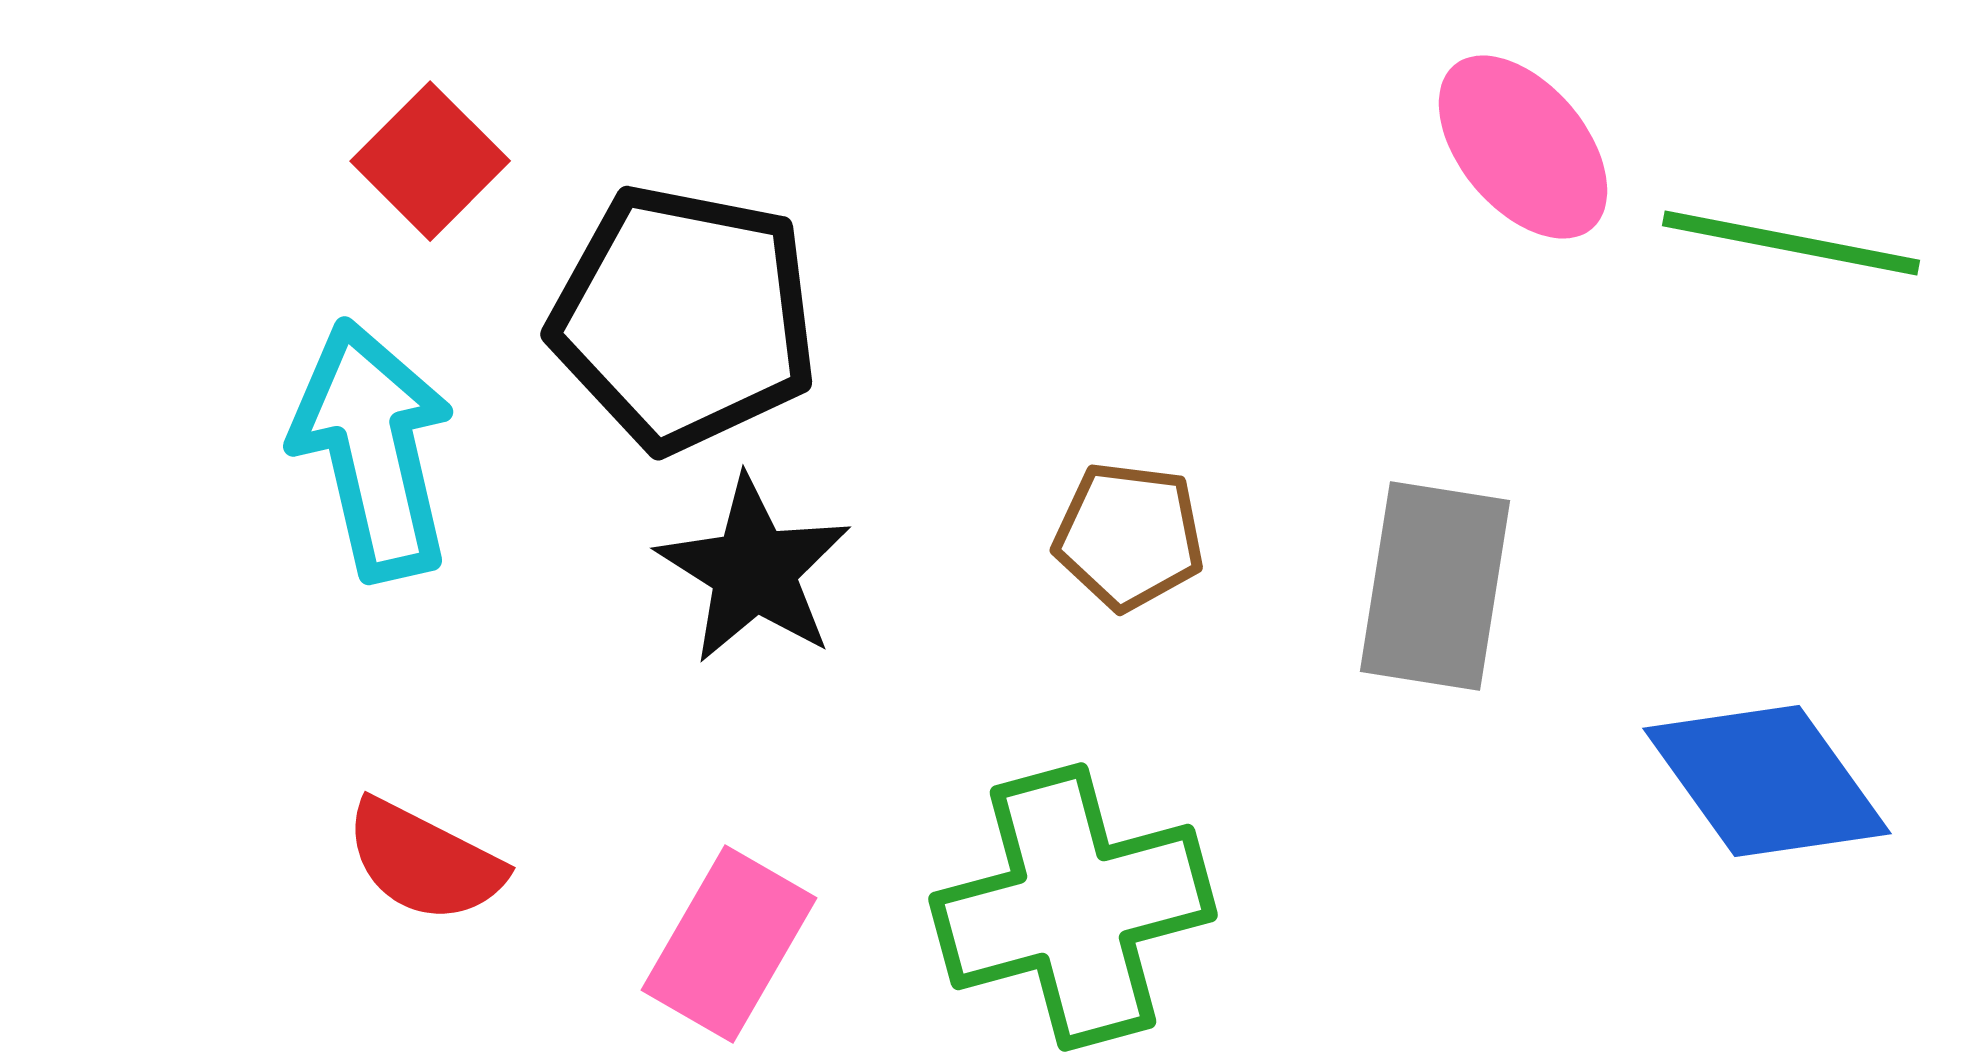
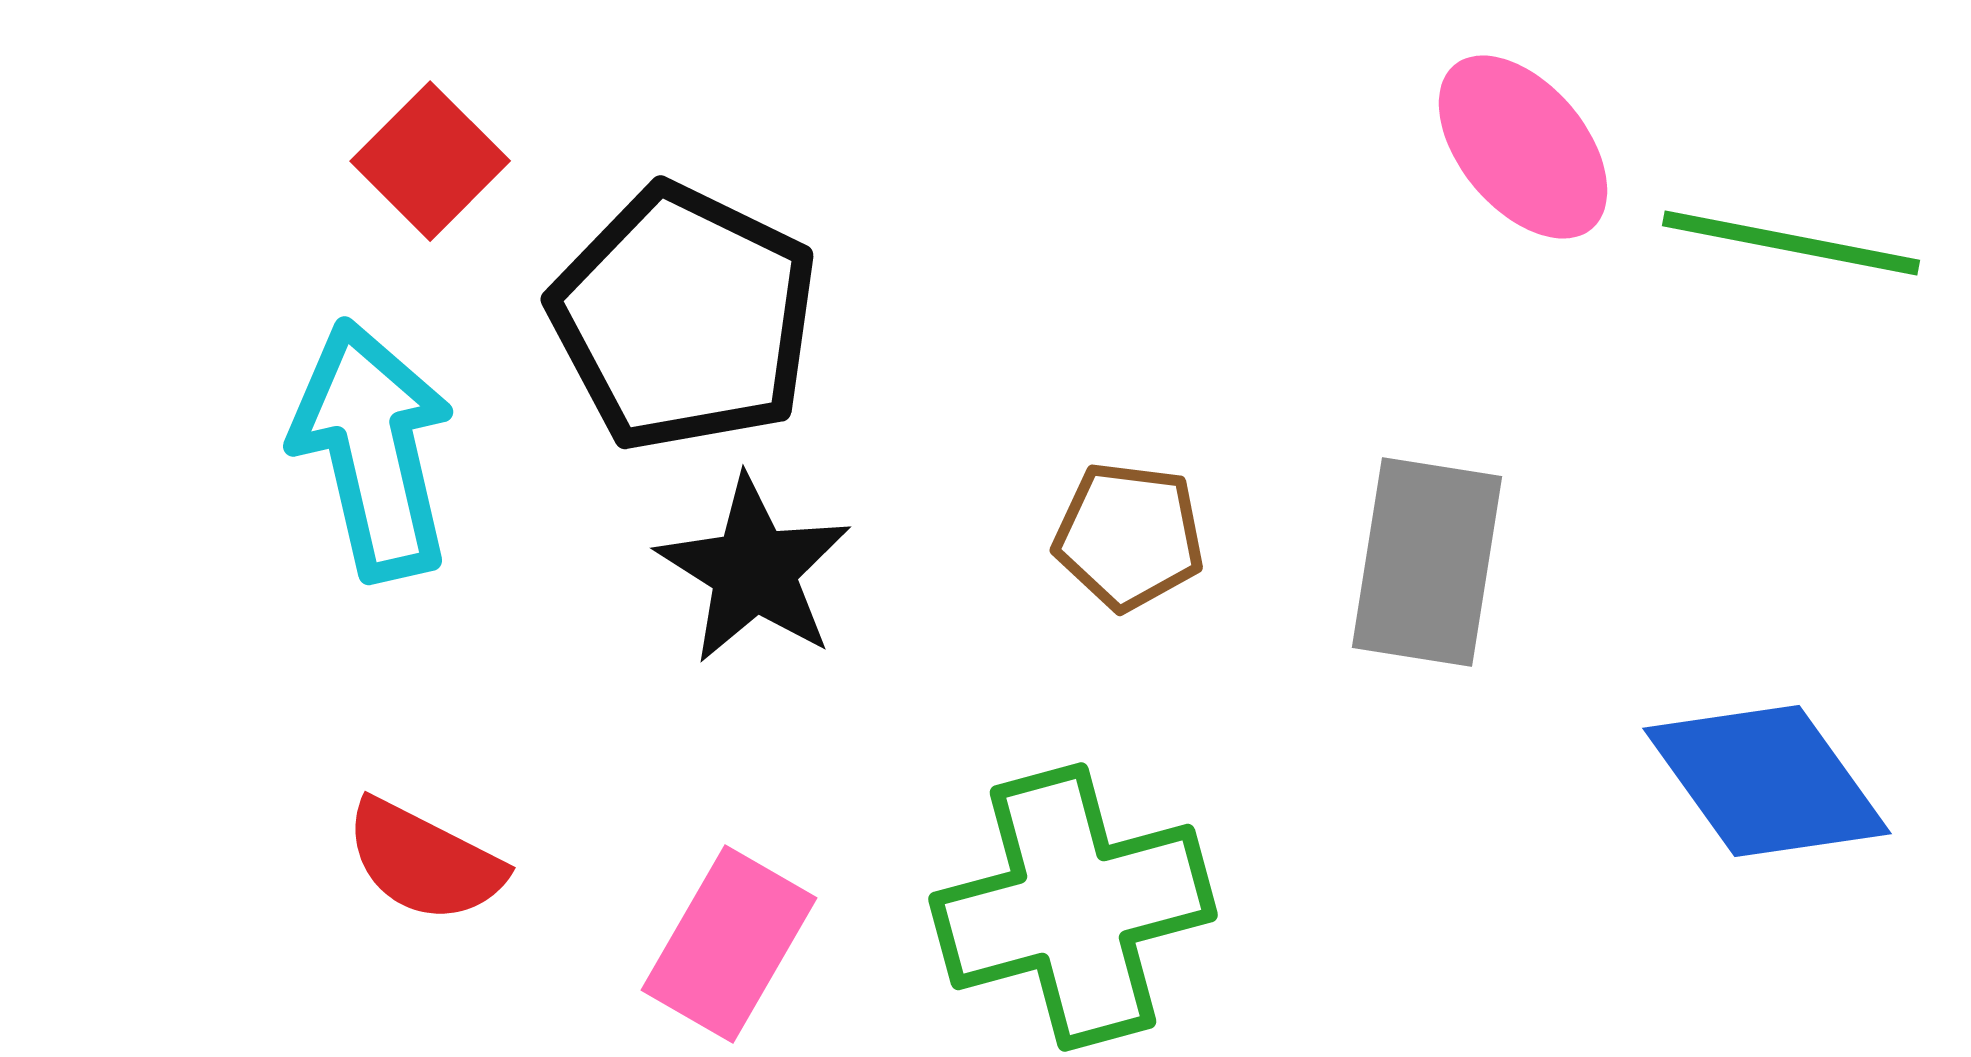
black pentagon: rotated 15 degrees clockwise
gray rectangle: moved 8 px left, 24 px up
